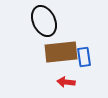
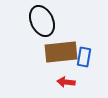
black ellipse: moved 2 px left
blue rectangle: rotated 18 degrees clockwise
